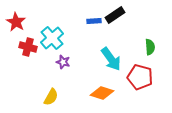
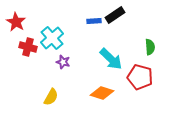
cyan arrow: rotated 10 degrees counterclockwise
